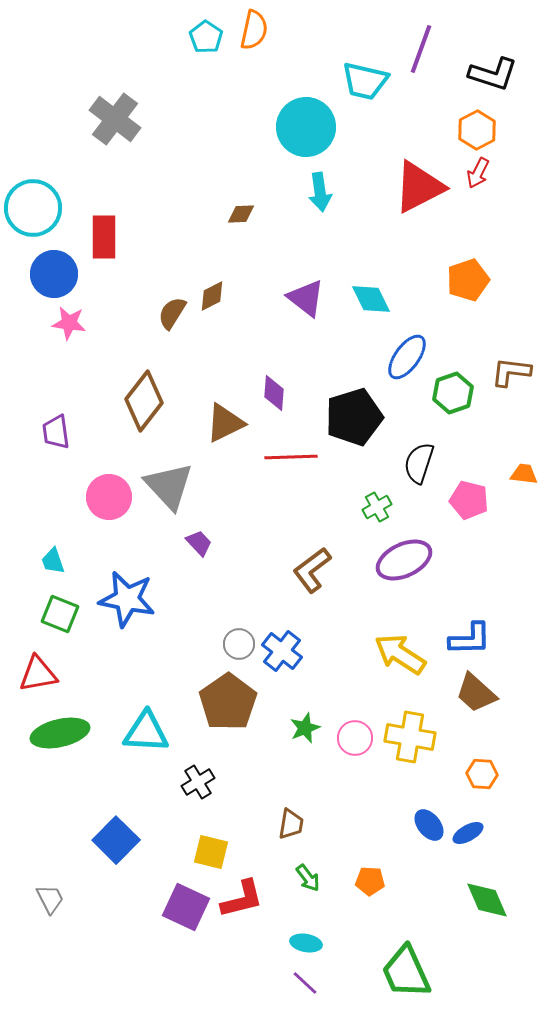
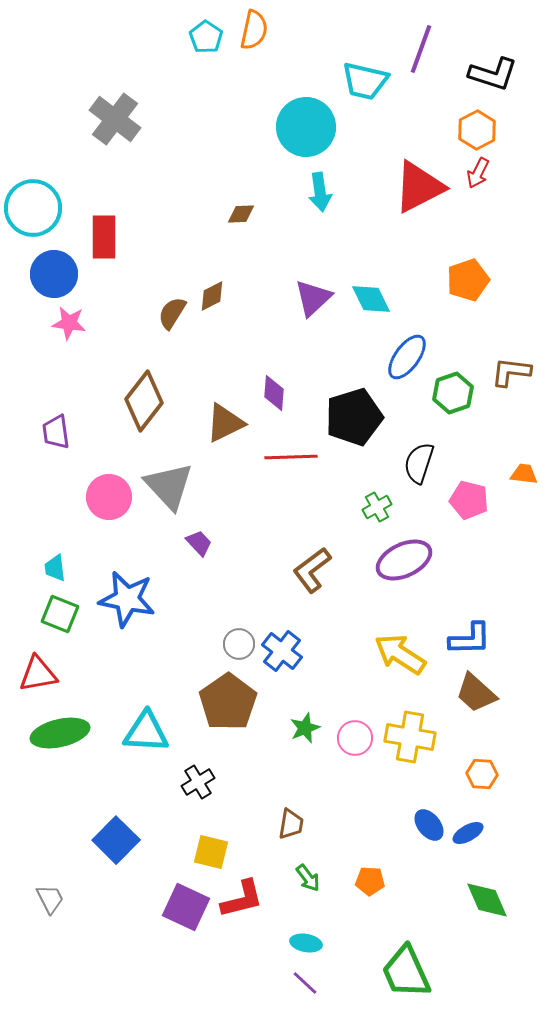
purple triangle at (306, 298): moved 7 px right; rotated 39 degrees clockwise
cyan trapezoid at (53, 561): moved 2 px right, 7 px down; rotated 12 degrees clockwise
